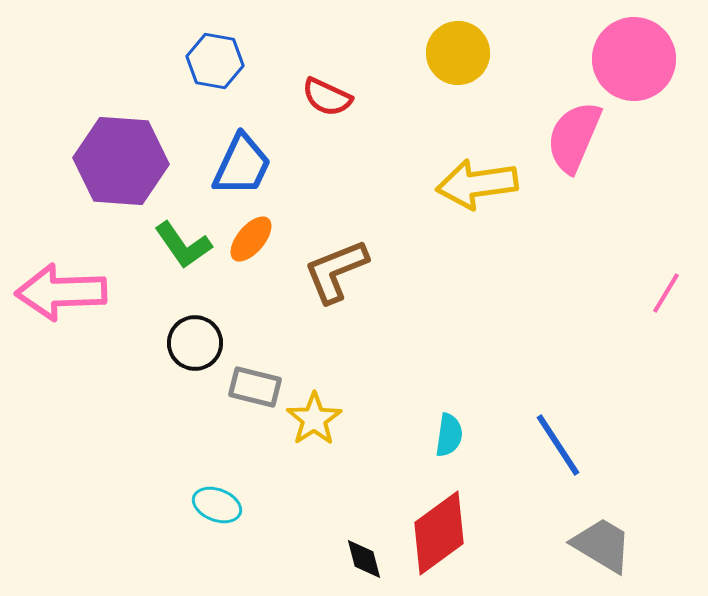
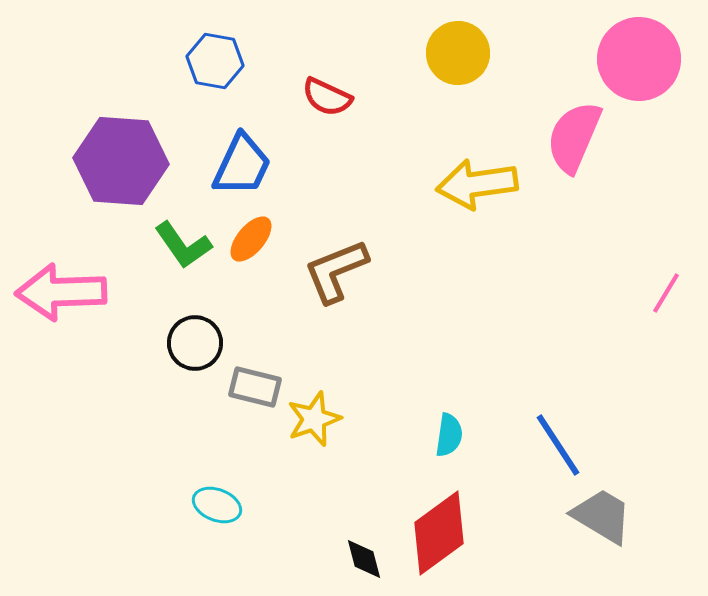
pink circle: moved 5 px right
yellow star: rotated 14 degrees clockwise
gray trapezoid: moved 29 px up
